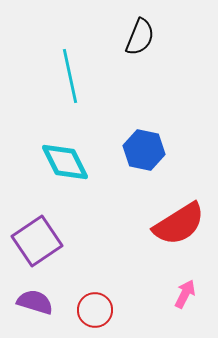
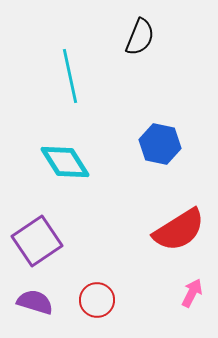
blue hexagon: moved 16 px right, 6 px up
cyan diamond: rotated 6 degrees counterclockwise
red semicircle: moved 6 px down
pink arrow: moved 7 px right, 1 px up
red circle: moved 2 px right, 10 px up
